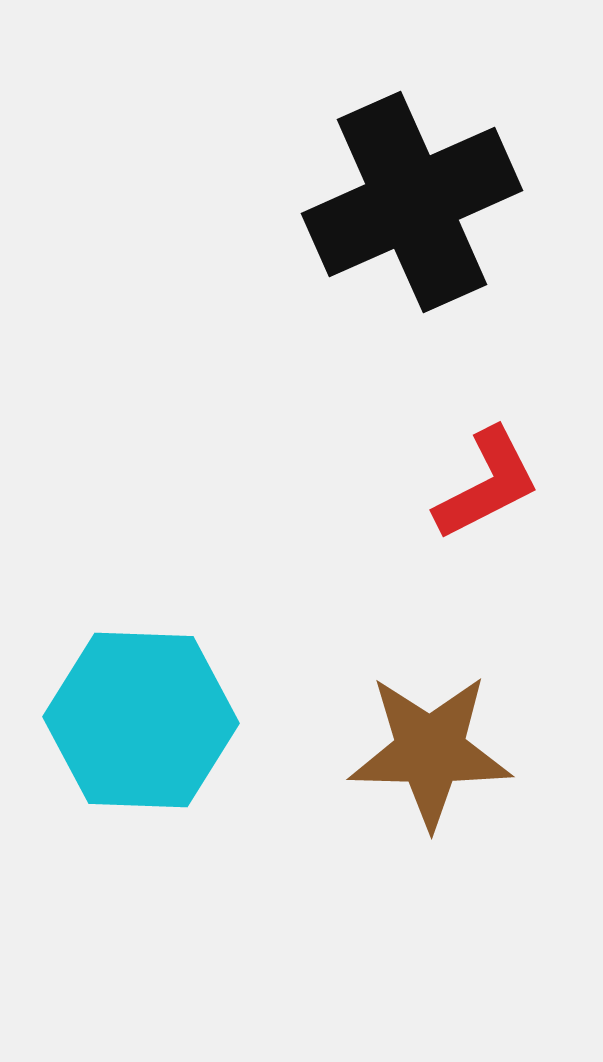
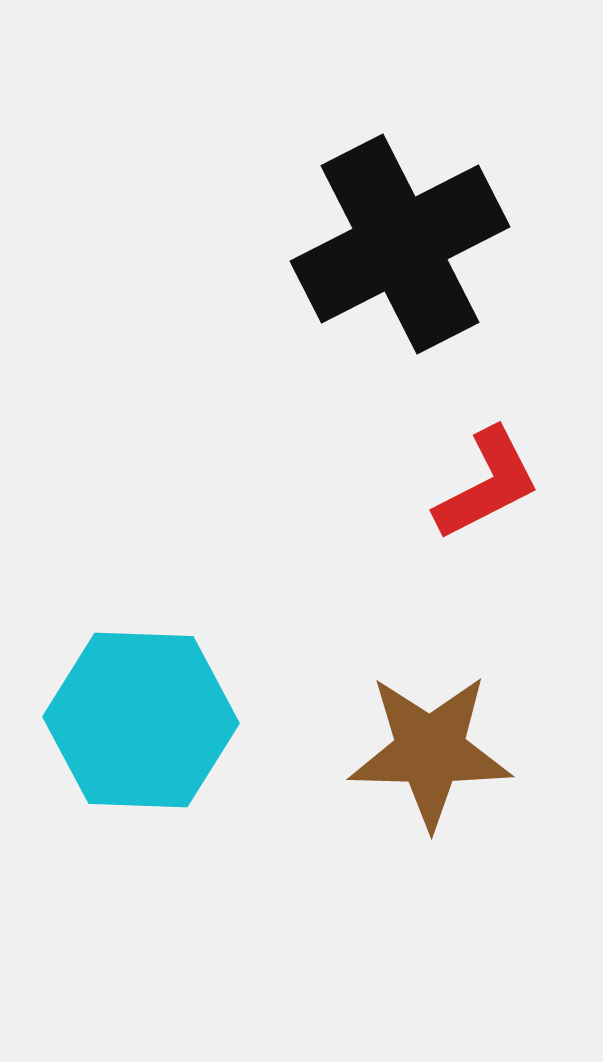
black cross: moved 12 px left, 42 px down; rotated 3 degrees counterclockwise
